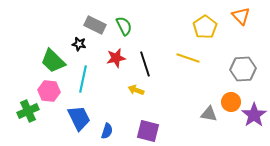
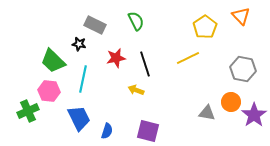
green semicircle: moved 12 px right, 5 px up
yellow line: rotated 45 degrees counterclockwise
gray hexagon: rotated 15 degrees clockwise
gray triangle: moved 2 px left, 1 px up
